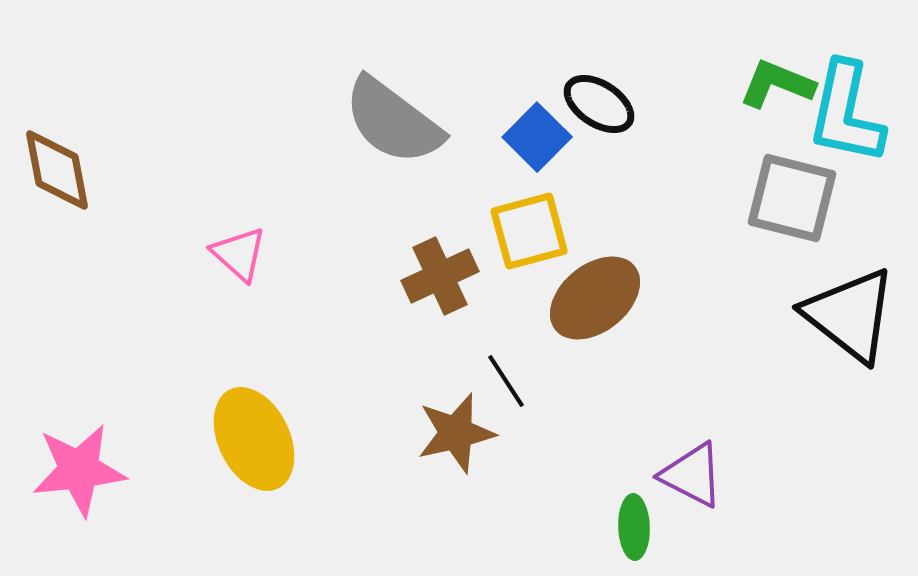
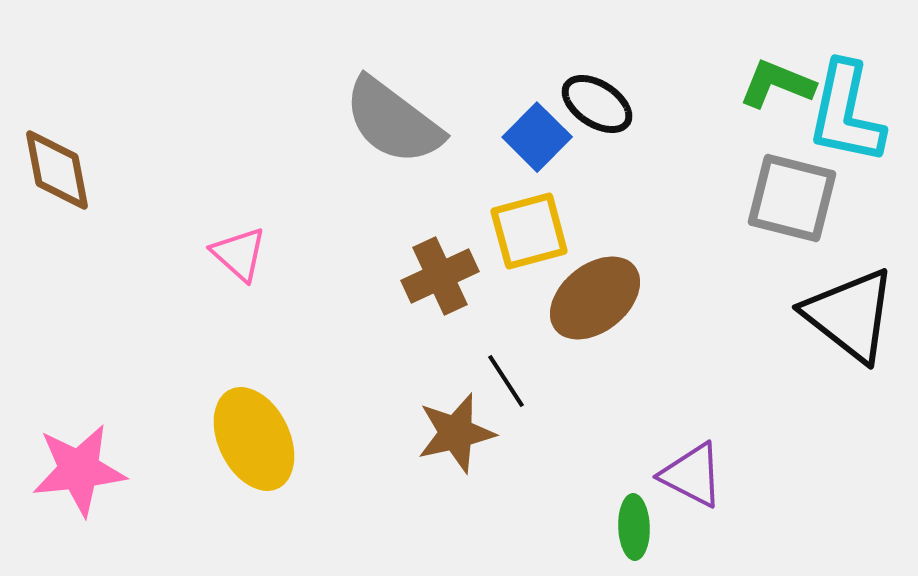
black ellipse: moved 2 px left
